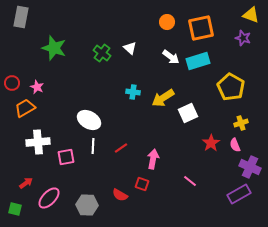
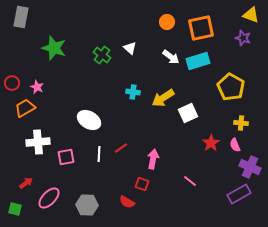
green cross: moved 2 px down
yellow cross: rotated 24 degrees clockwise
white line: moved 6 px right, 8 px down
red semicircle: moved 7 px right, 7 px down
